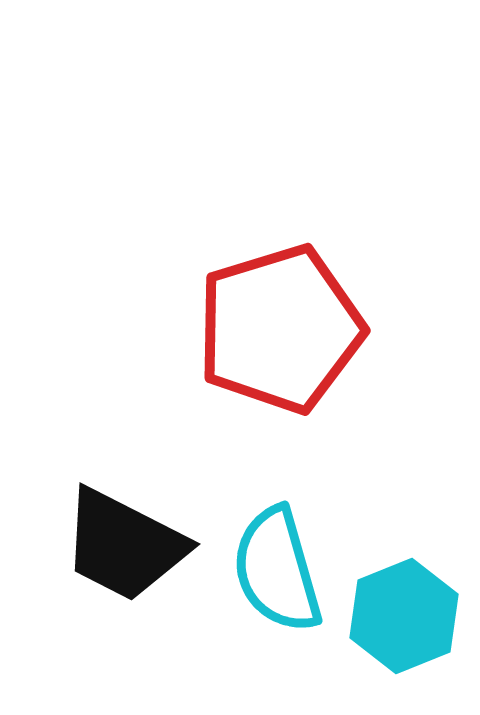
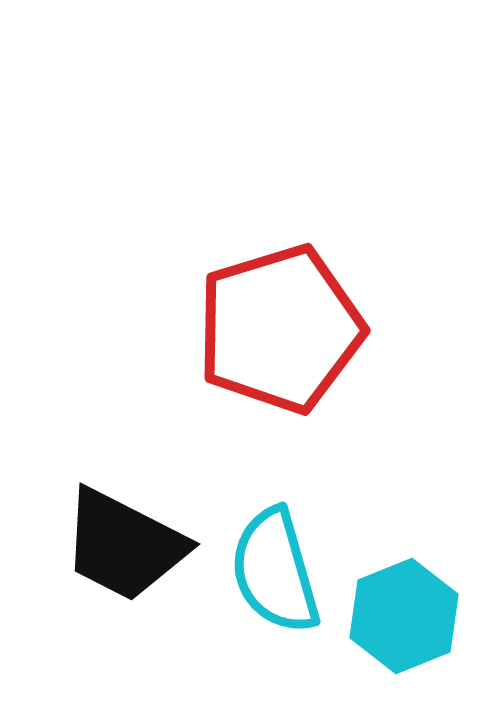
cyan semicircle: moved 2 px left, 1 px down
